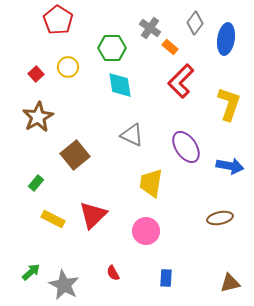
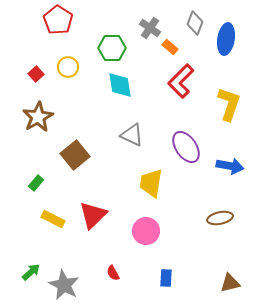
gray diamond: rotated 15 degrees counterclockwise
